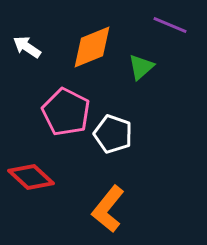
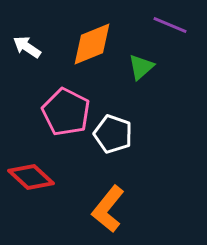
orange diamond: moved 3 px up
